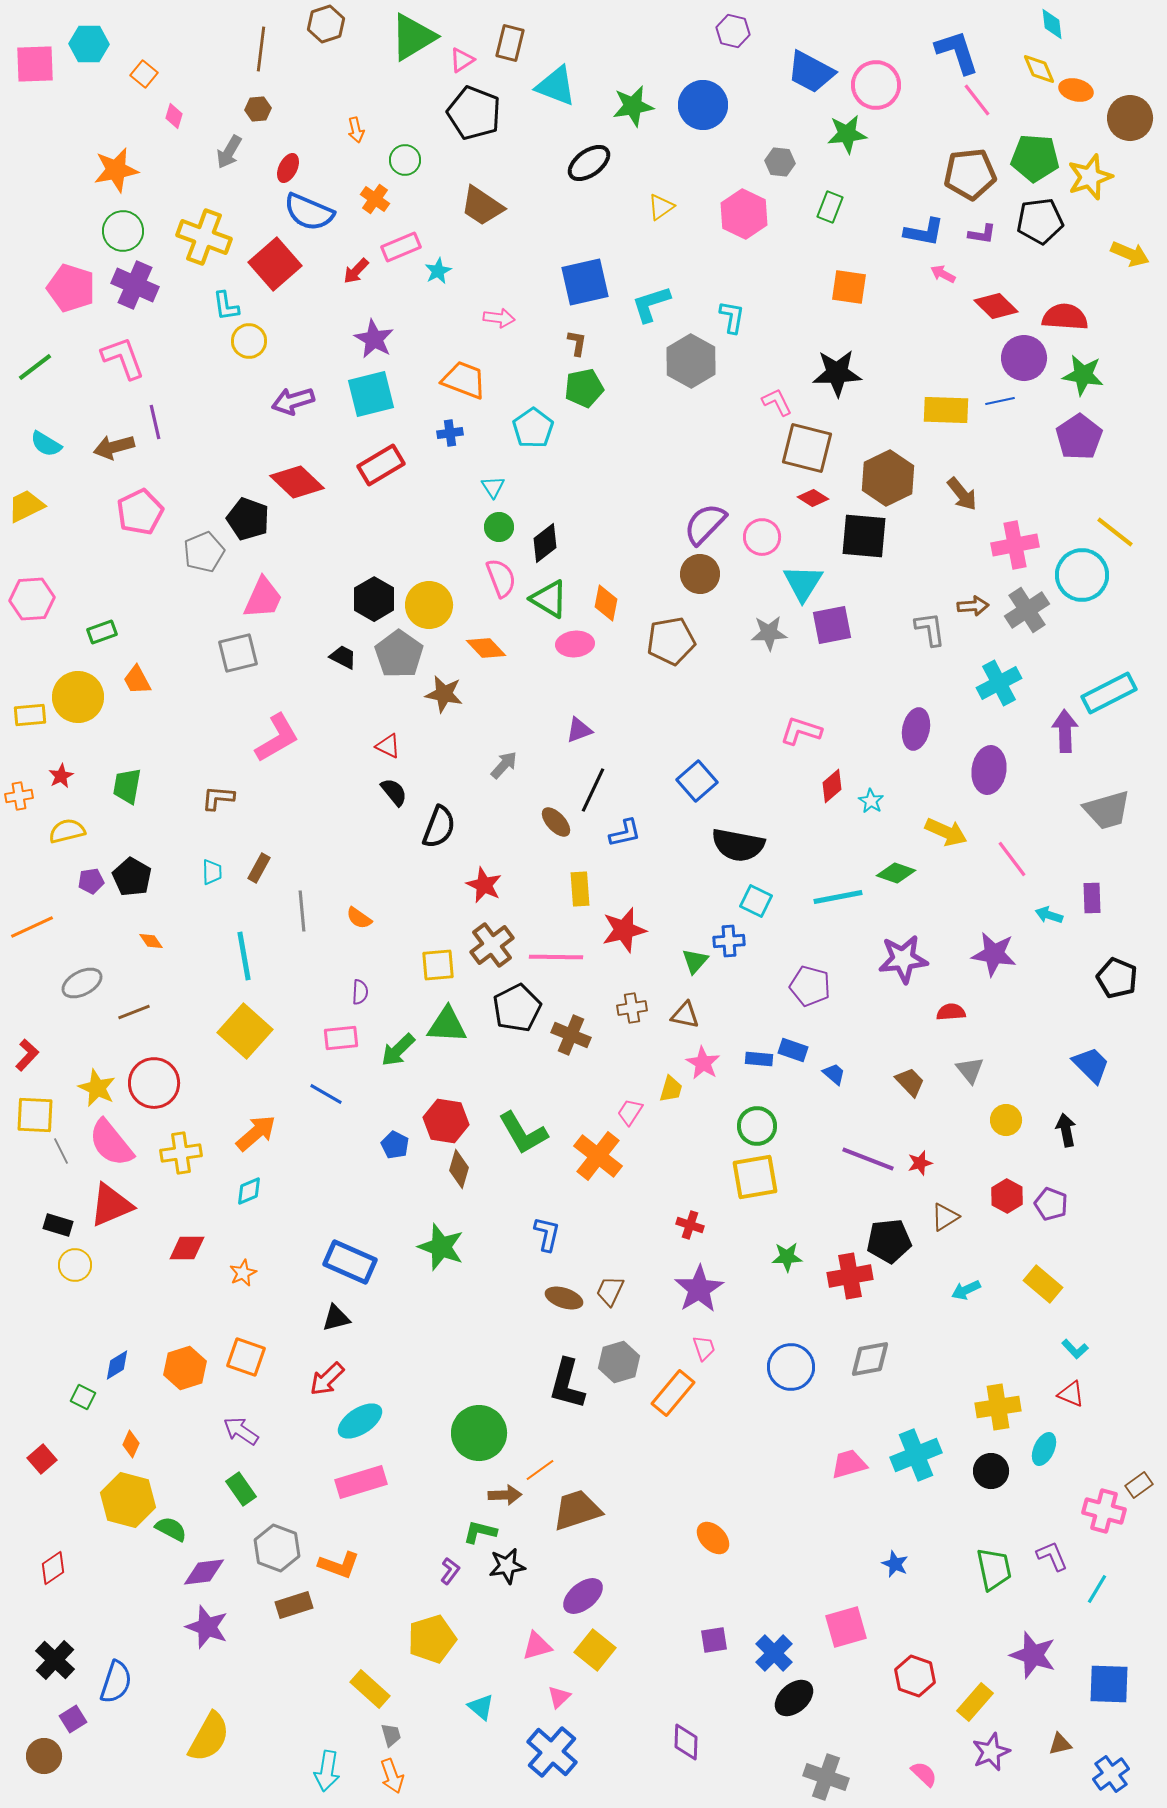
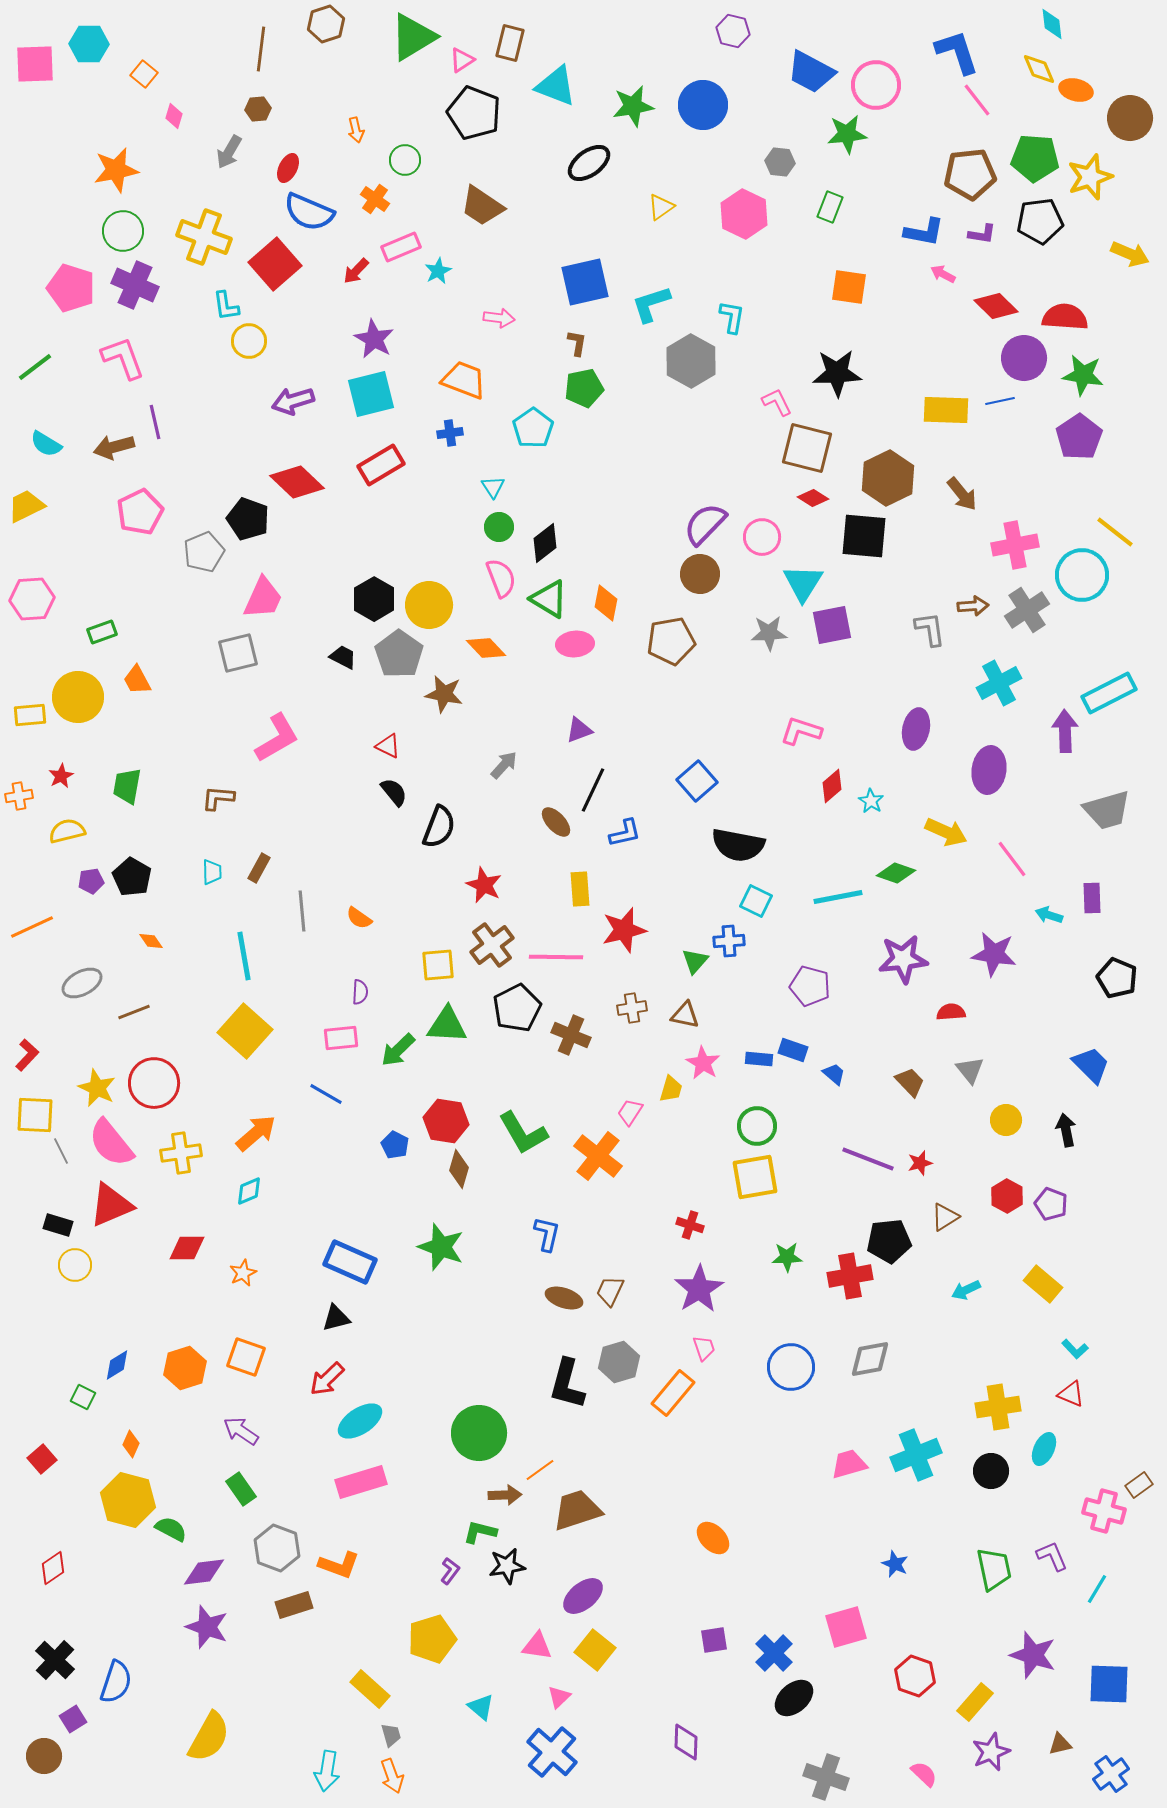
pink triangle at (537, 1646): rotated 24 degrees clockwise
